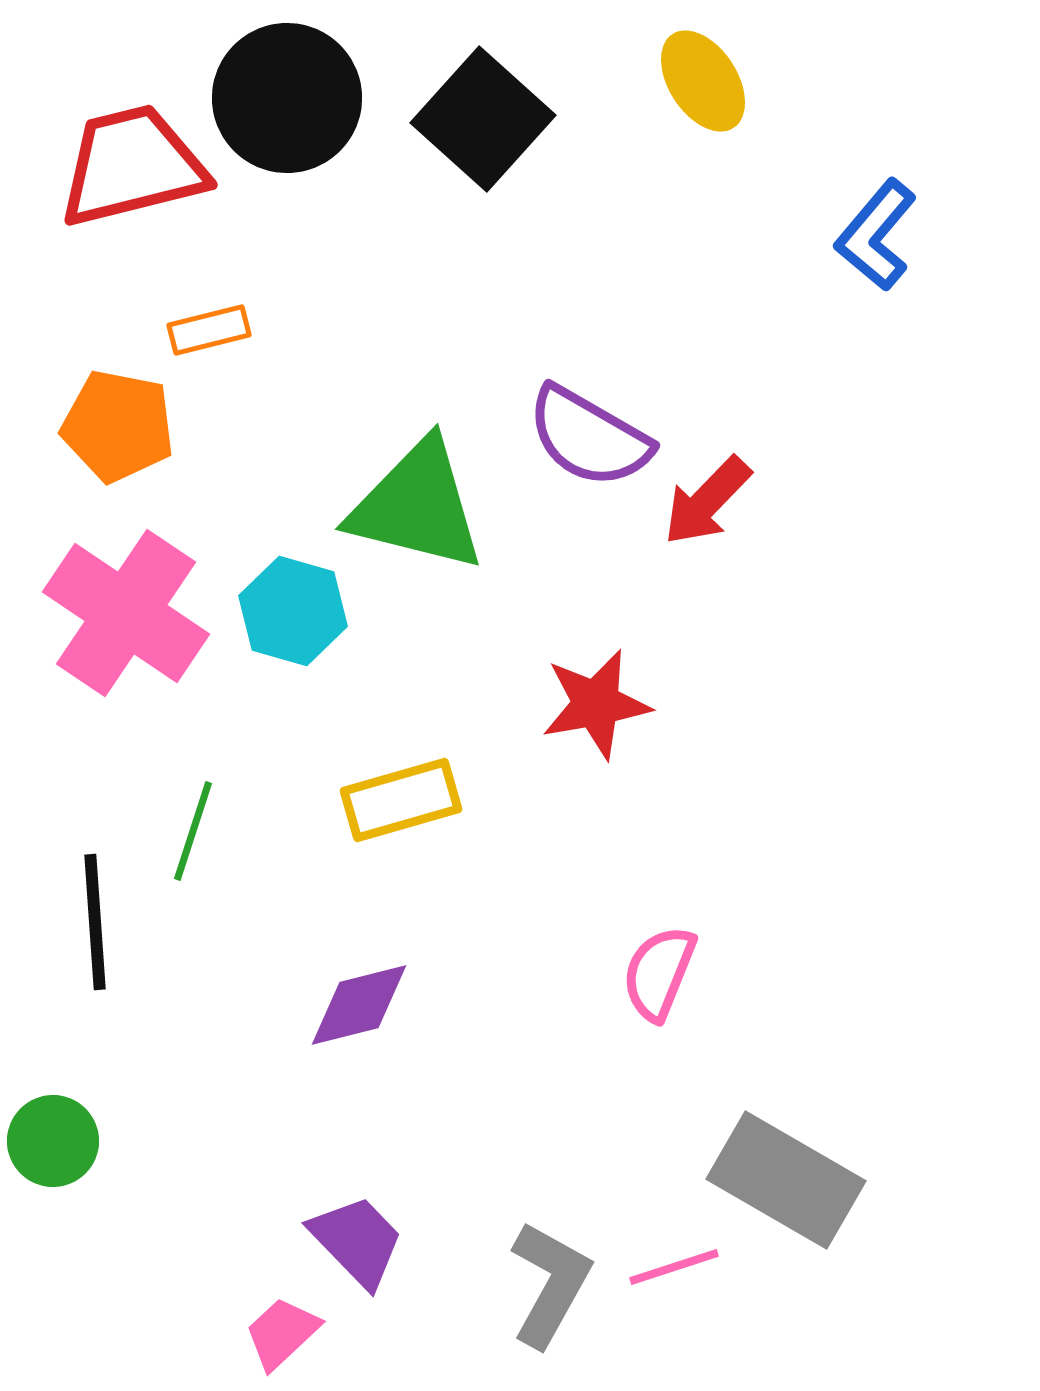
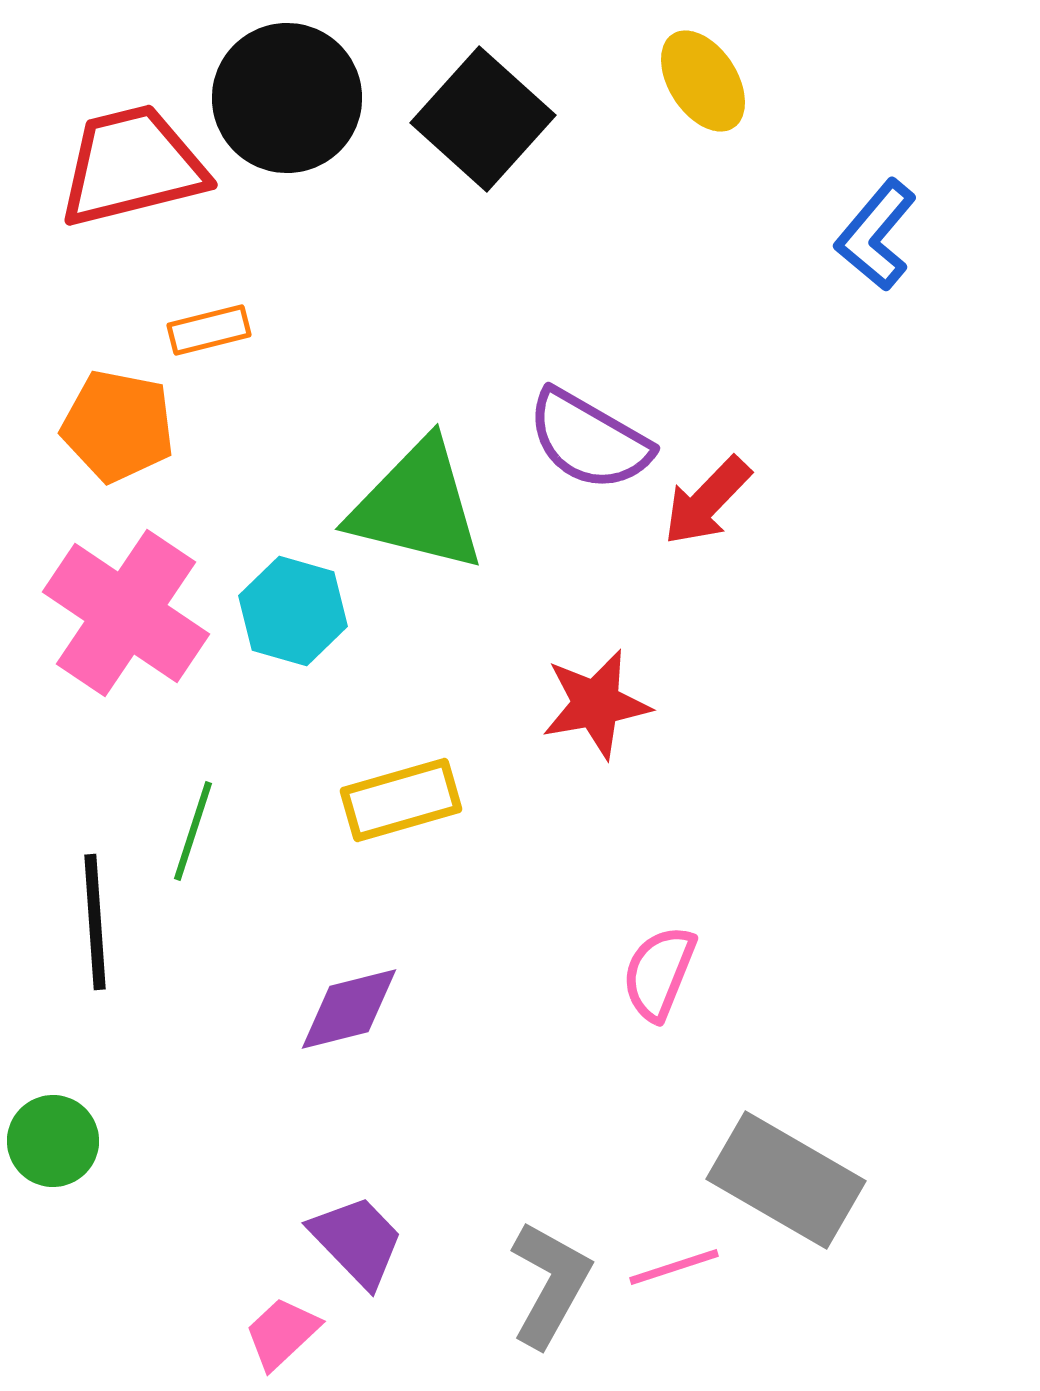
purple semicircle: moved 3 px down
purple diamond: moved 10 px left, 4 px down
